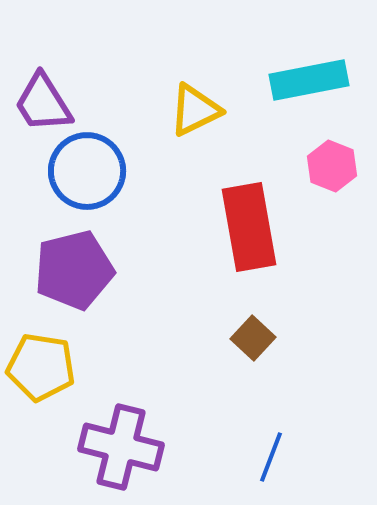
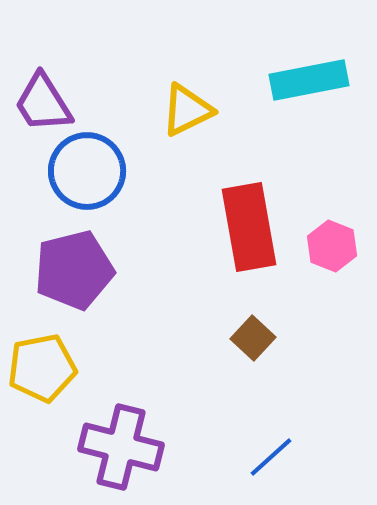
yellow triangle: moved 8 px left
pink hexagon: moved 80 px down
yellow pentagon: moved 1 px right, 1 px down; rotated 20 degrees counterclockwise
blue line: rotated 27 degrees clockwise
